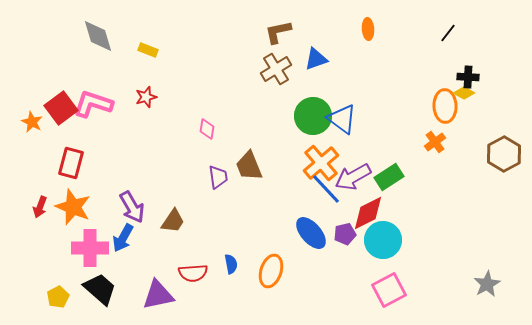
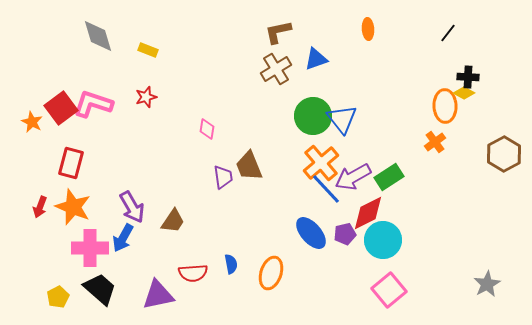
blue triangle at (342, 119): rotated 16 degrees clockwise
purple trapezoid at (218, 177): moved 5 px right
orange ellipse at (271, 271): moved 2 px down
pink square at (389, 290): rotated 12 degrees counterclockwise
